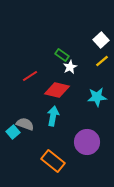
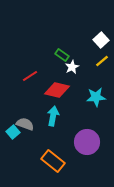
white star: moved 2 px right
cyan star: moved 1 px left
